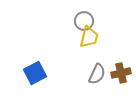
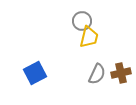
gray circle: moved 2 px left
